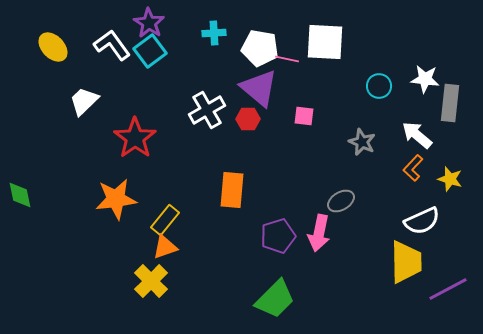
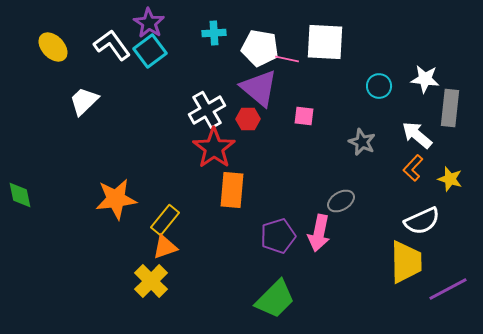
gray rectangle: moved 5 px down
red star: moved 79 px right, 10 px down
